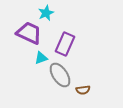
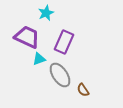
purple trapezoid: moved 2 px left, 4 px down
purple rectangle: moved 1 px left, 2 px up
cyan triangle: moved 2 px left, 1 px down
brown semicircle: rotated 64 degrees clockwise
